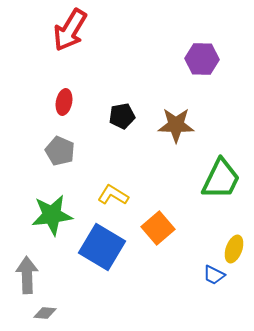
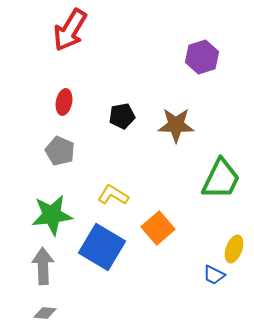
purple hexagon: moved 2 px up; rotated 20 degrees counterclockwise
gray arrow: moved 16 px right, 9 px up
